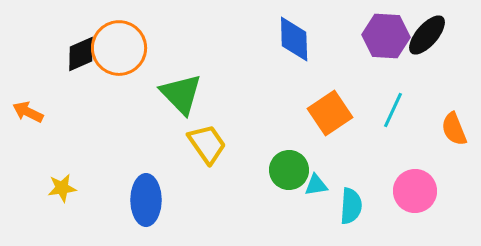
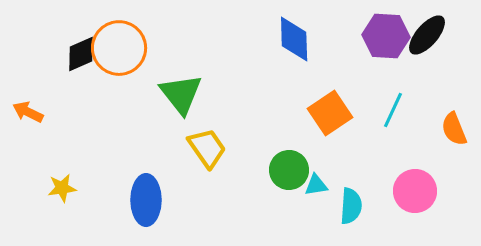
green triangle: rotated 6 degrees clockwise
yellow trapezoid: moved 4 px down
